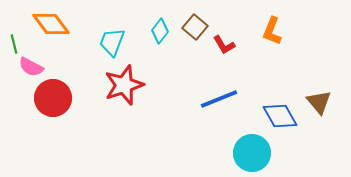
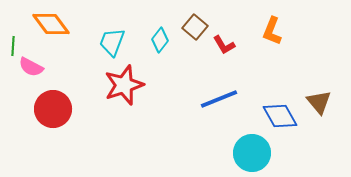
cyan diamond: moved 9 px down
green line: moved 1 px left, 2 px down; rotated 18 degrees clockwise
red circle: moved 11 px down
